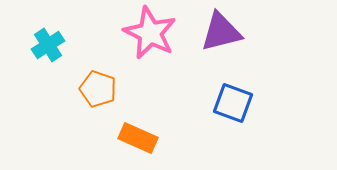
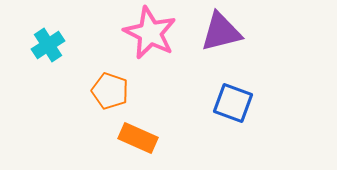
orange pentagon: moved 12 px right, 2 px down
